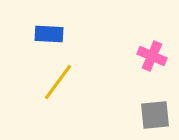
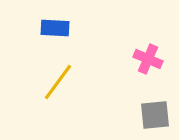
blue rectangle: moved 6 px right, 6 px up
pink cross: moved 4 px left, 3 px down
